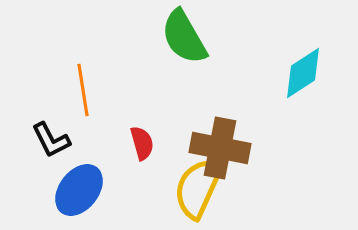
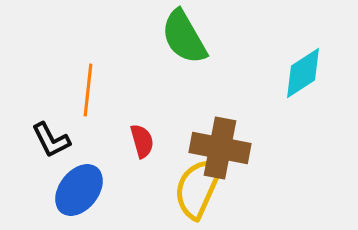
orange line: moved 5 px right; rotated 15 degrees clockwise
red semicircle: moved 2 px up
